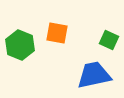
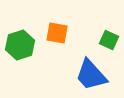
green hexagon: rotated 20 degrees clockwise
blue trapezoid: moved 3 px left; rotated 120 degrees counterclockwise
